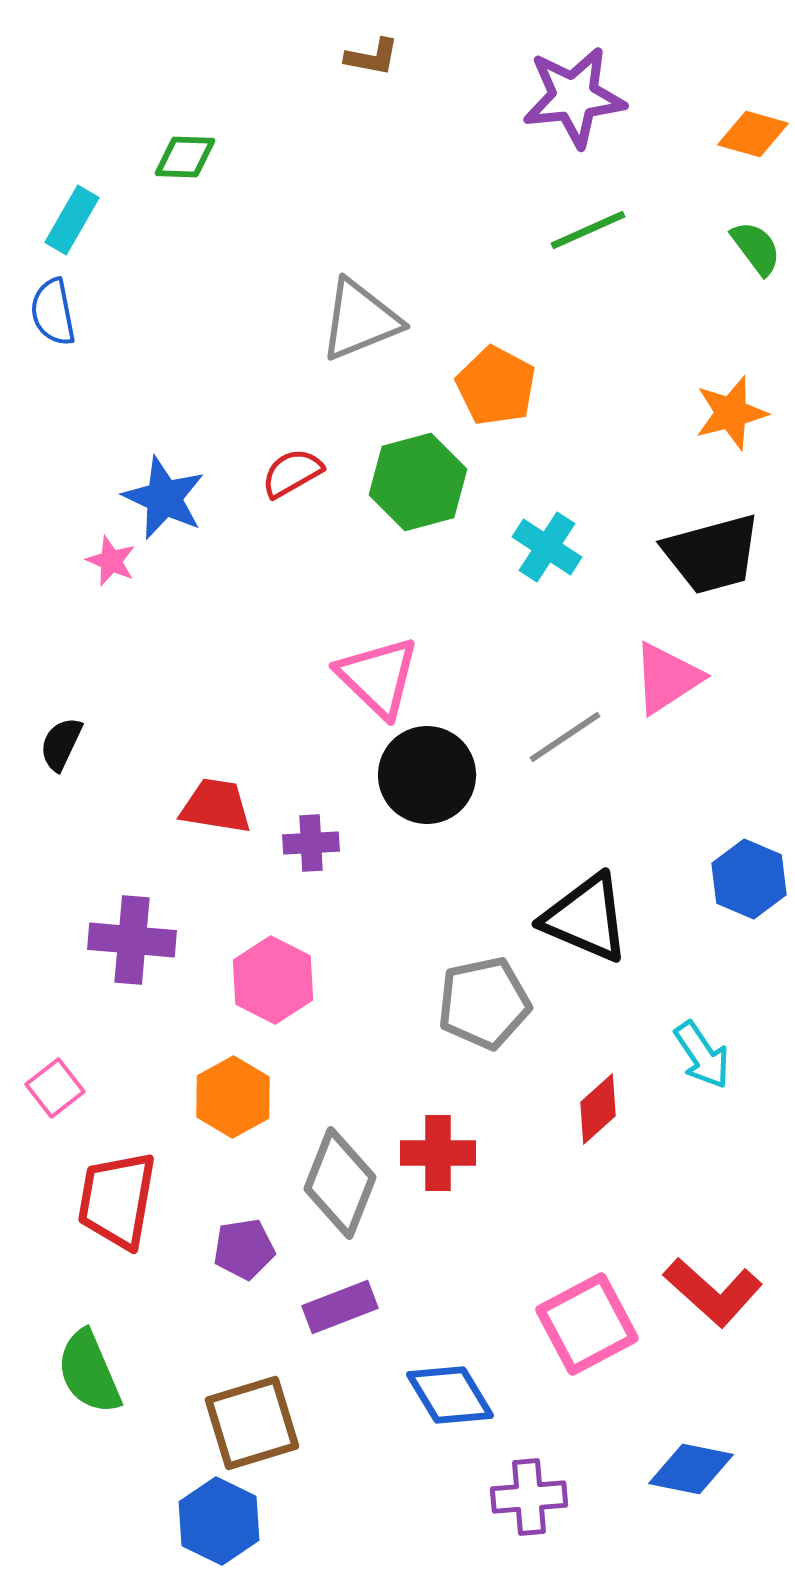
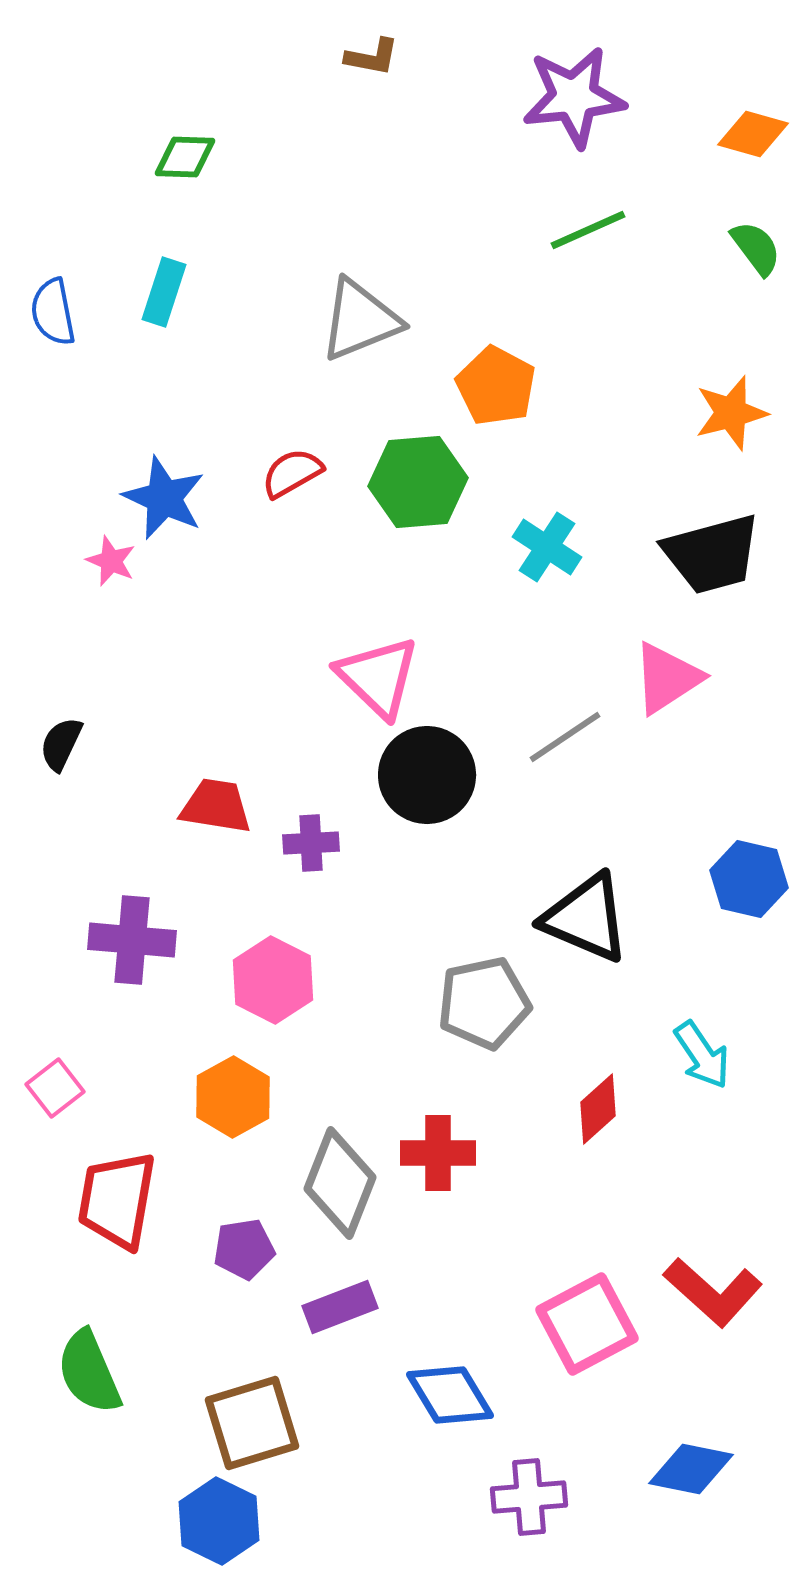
cyan rectangle at (72, 220): moved 92 px right, 72 px down; rotated 12 degrees counterclockwise
green hexagon at (418, 482): rotated 10 degrees clockwise
blue hexagon at (749, 879): rotated 10 degrees counterclockwise
